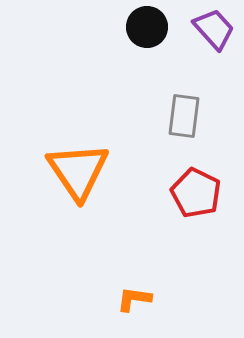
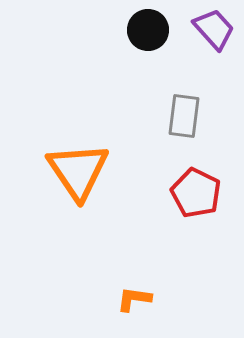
black circle: moved 1 px right, 3 px down
